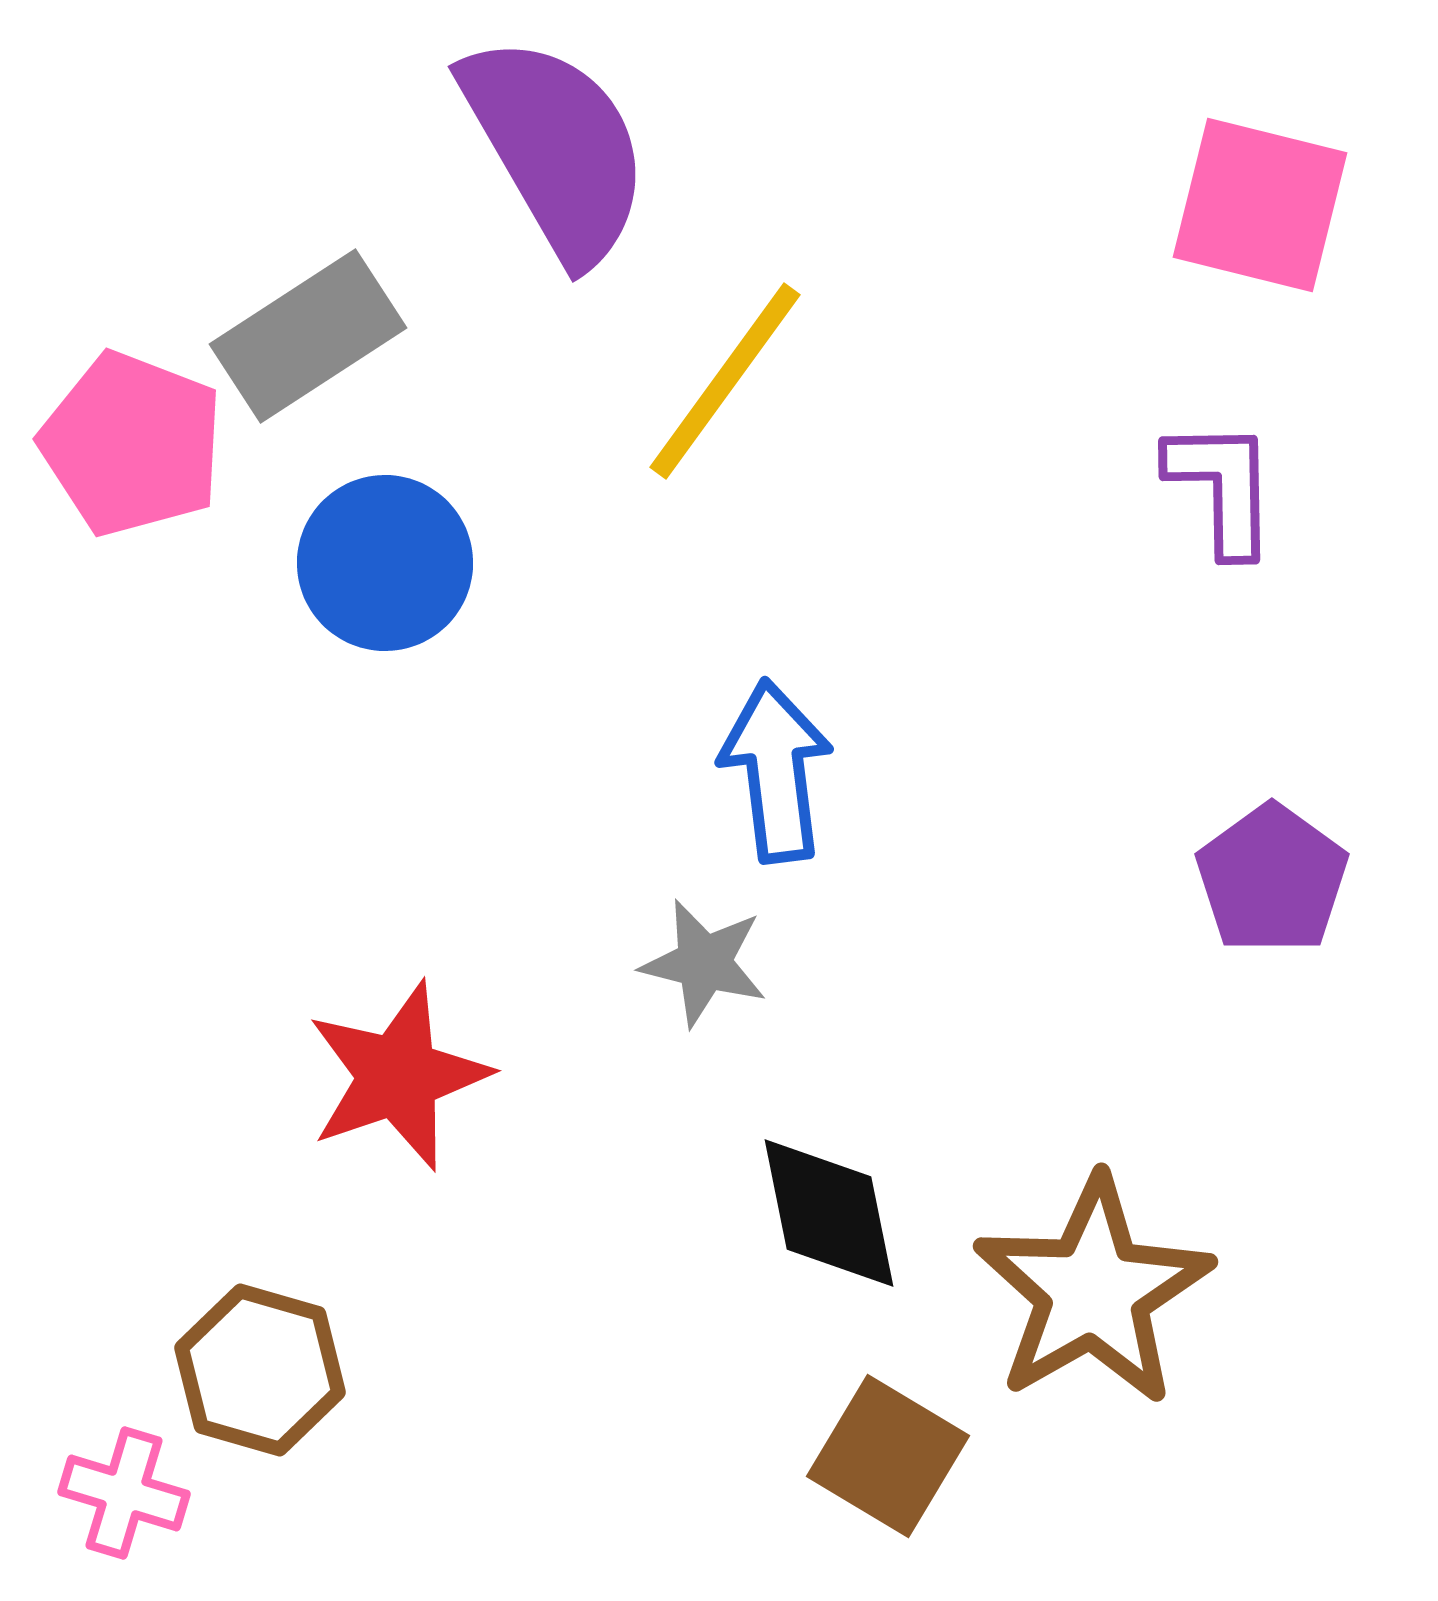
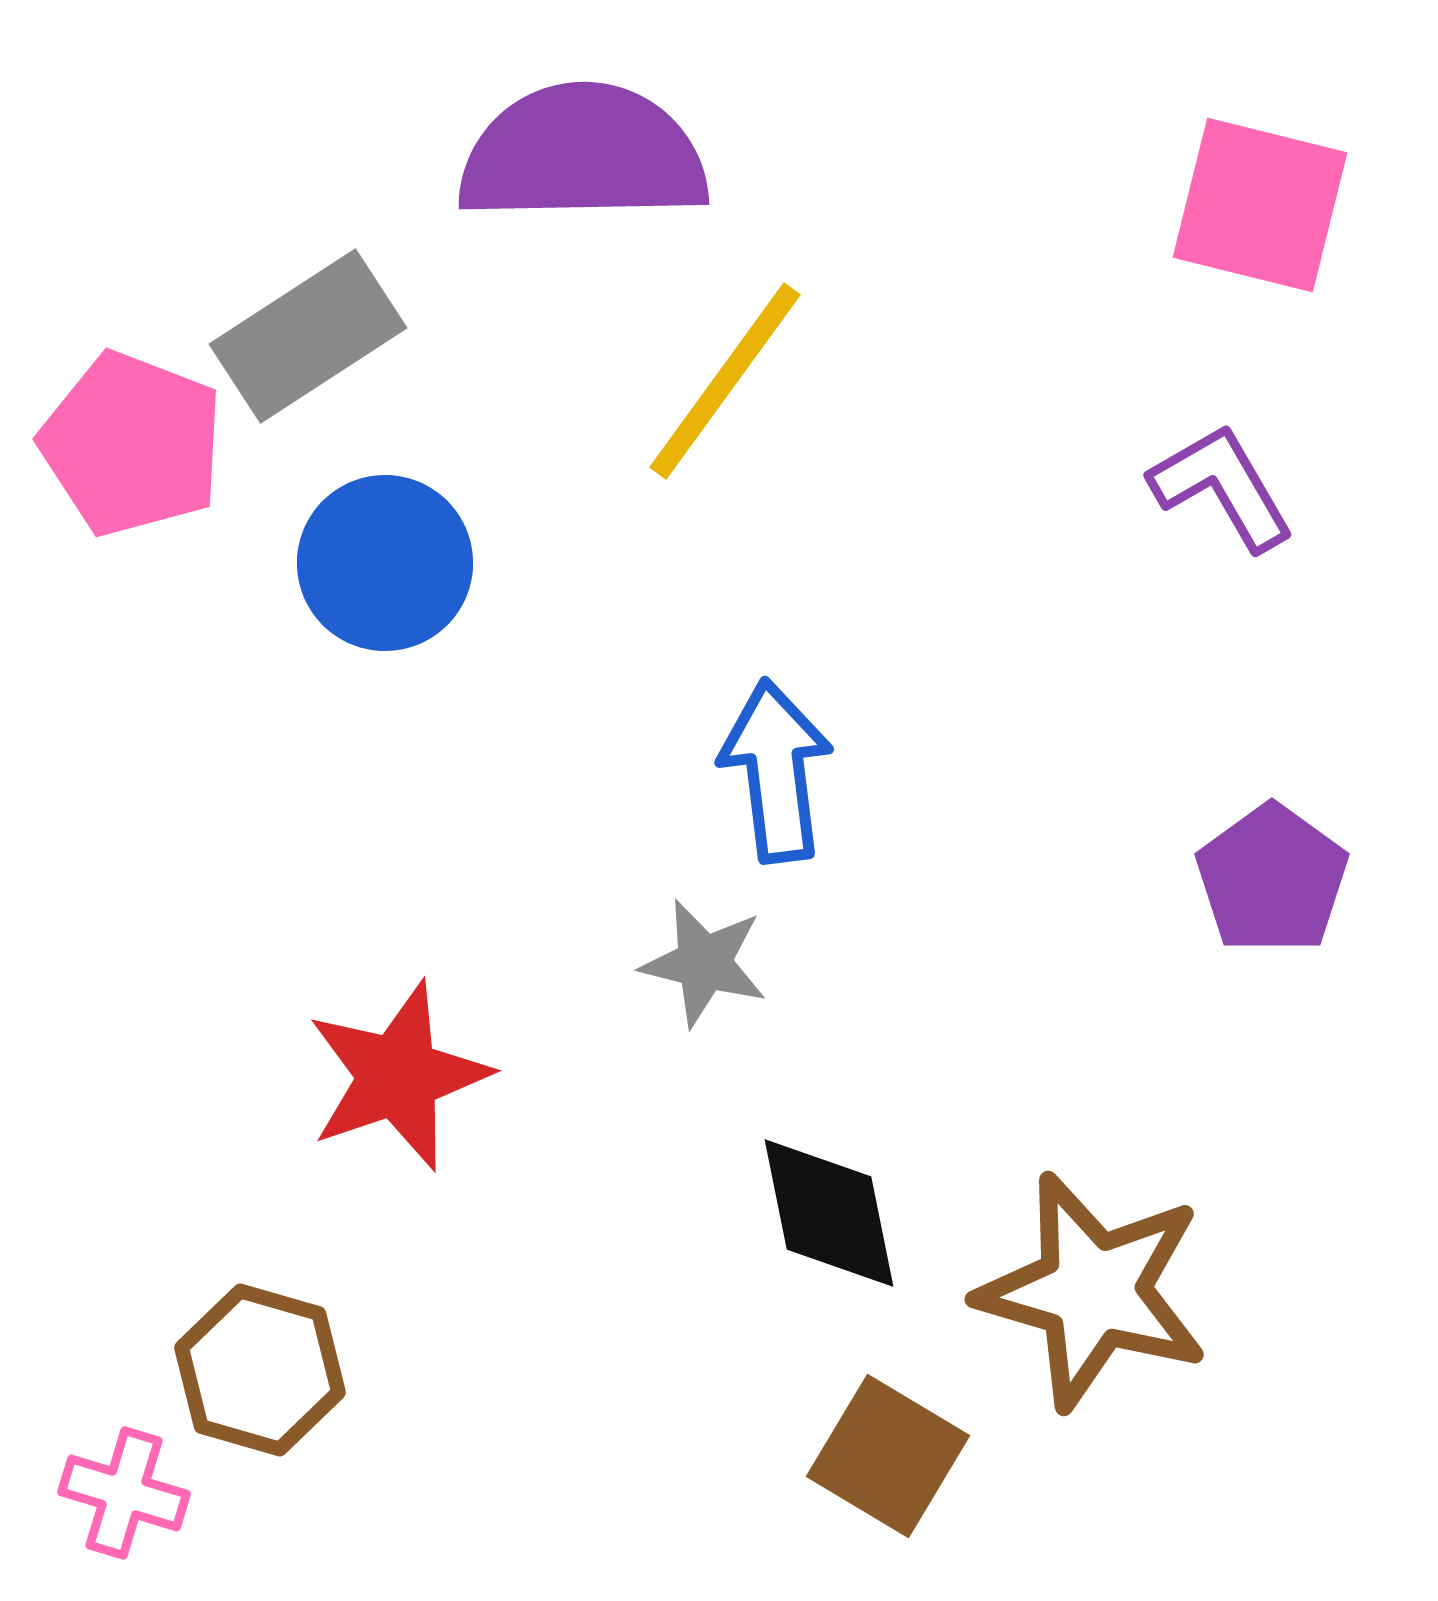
purple semicircle: moved 27 px right, 6 px down; rotated 61 degrees counterclockwise
purple L-shape: rotated 29 degrees counterclockwise
brown star: rotated 26 degrees counterclockwise
